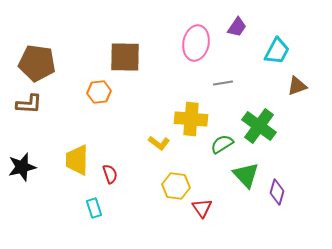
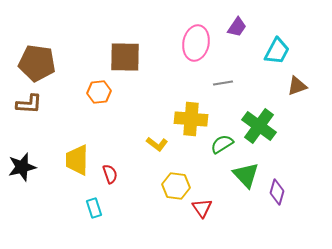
yellow L-shape: moved 2 px left, 1 px down
